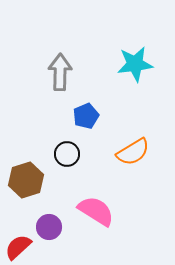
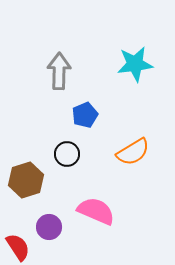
gray arrow: moved 1 px left, 1 px up
blue pentagon: moved 1 px left, 1 px up
pink semicircle: rotated 9 degrees counterclockwise
red semicircle: rotated 100 degrees clockwise
